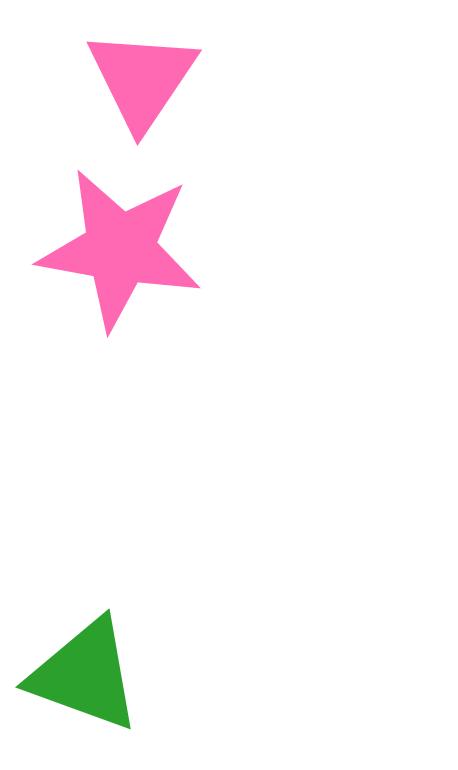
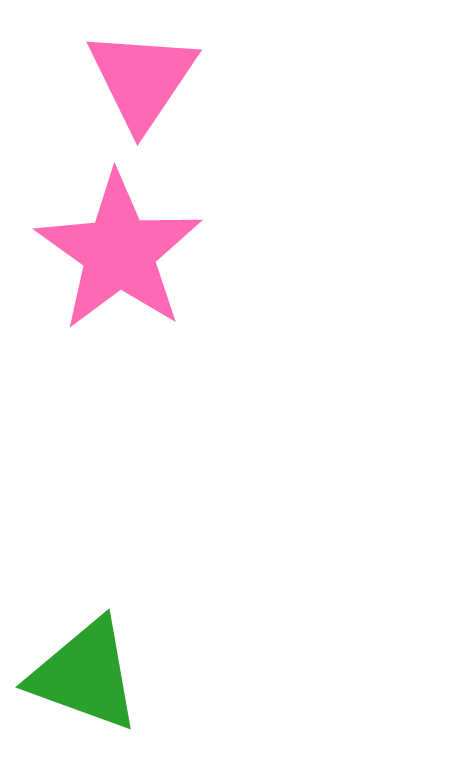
pink star: moved 1 px left, 3 px down; rotated 25 degrees clockwise
